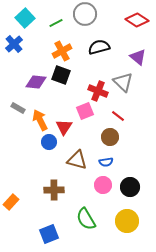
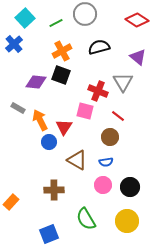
gray triangle: rotated 15 degrees clockwise
pink square: rotated 36 degrees clockwise
brown triangle: rotated 15 degrees clockwise
